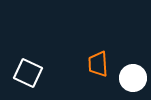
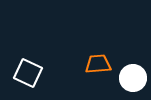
orange trapezoid: rotated 88 degrees clockwise
